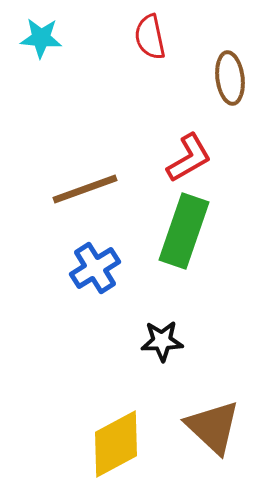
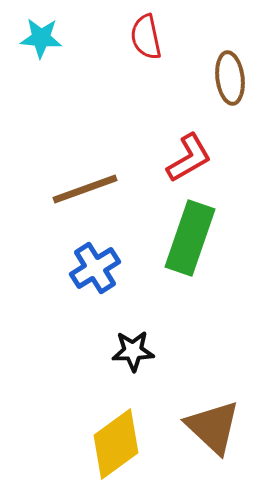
red semicircle: moved 4 px left
green rectangle: moved 6 px right, 7 px down
black star: moved 29 px left, 10 px down
yellow diamond: rotated 8 degrees counterclockwise
